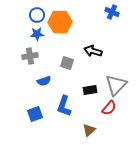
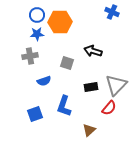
black rectangle: moved 1 px right, 3 px up
